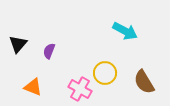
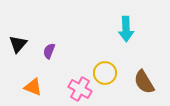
cyan arrow: moved 1 px right, 2 px up; rotated 60 degrees clockwise
